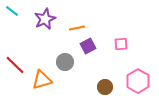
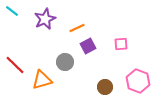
orange line: rotated 14 degrees counterclockwise
pink hexagon: rotated 10 degrees counterclockwise
